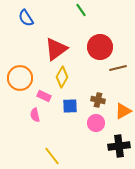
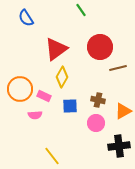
orange circle: moved 11 px down
pink semicircle: rotated 80 degrees counterclockwise
